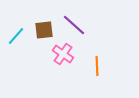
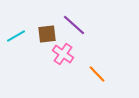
brown square: moved 3 px right, 4 px down
cyan line: rotated 18 degrees clockwise
orange line: moved 8 px down; rotated 42 degrees counterclockwise
